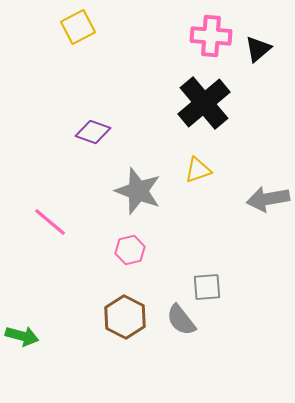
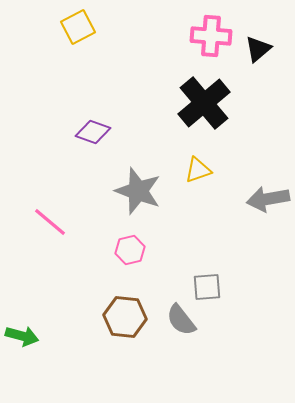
brown hexagon: rotated 21 degrees counterclockwise
